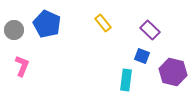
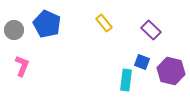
yellow rectangle: moved 1 px right
purple rectangle: moved 1 px right
blue square: moved 6 px down
purple hexagon: moved 2 px left, 1 px up
